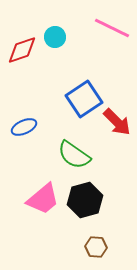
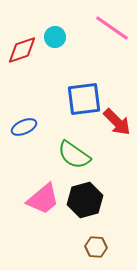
pink line: rotated 9 degrees clockwise
blue square: rotated 27 degrees clockwise
